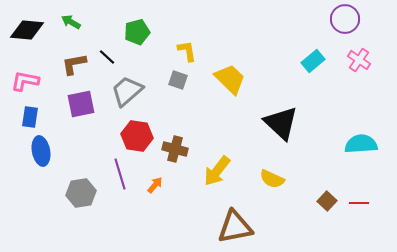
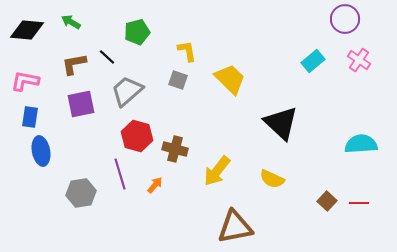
red hexagon: rotated 8 degrees clockwise
